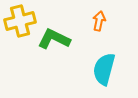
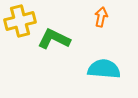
orange arrow: moved 2 px right, 4 px up
cyan semicircle: rotated 80 degrees clockwise
